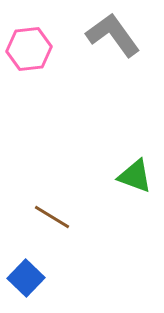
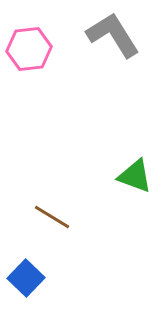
gray L-shape: rotated 4 degrees clockwise
